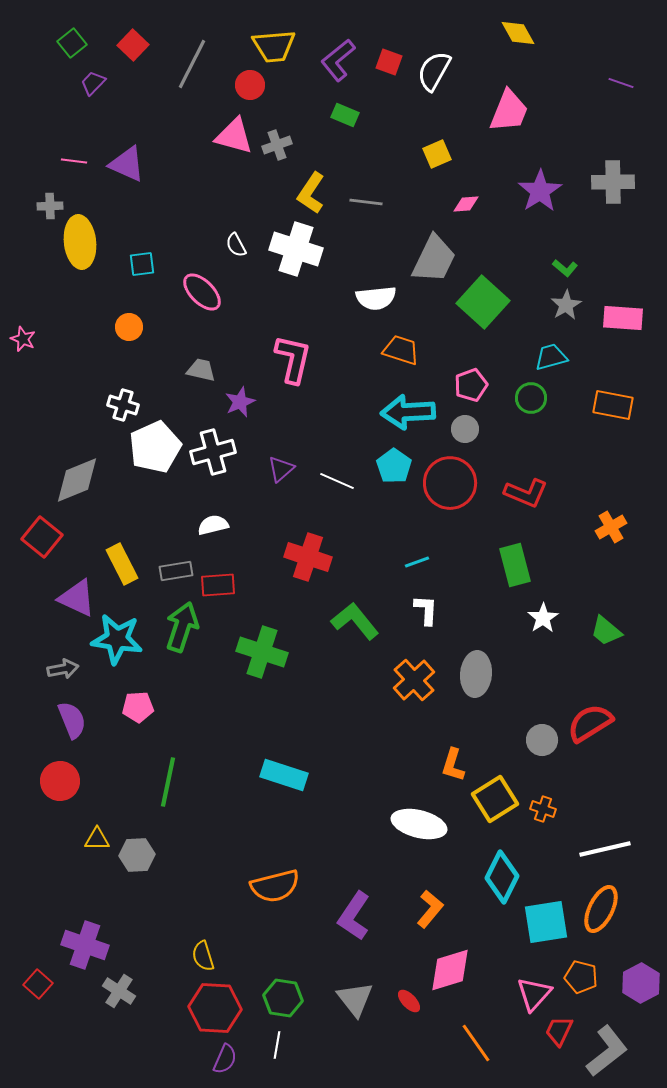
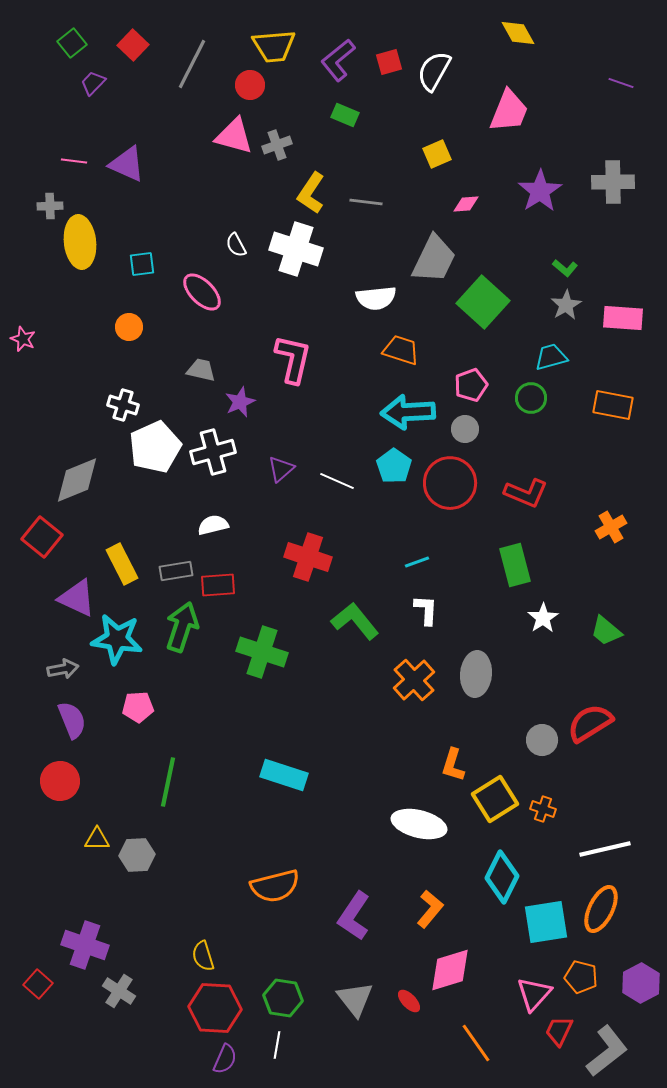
red square at (389, 62): rotated 36 degrees counterclockwise
